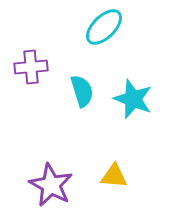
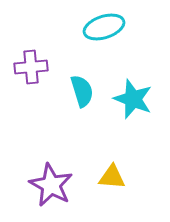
cyan ellipse: rotated 27 degrees clockwise
yellow triangle: moved 2 px left, 1 px down
